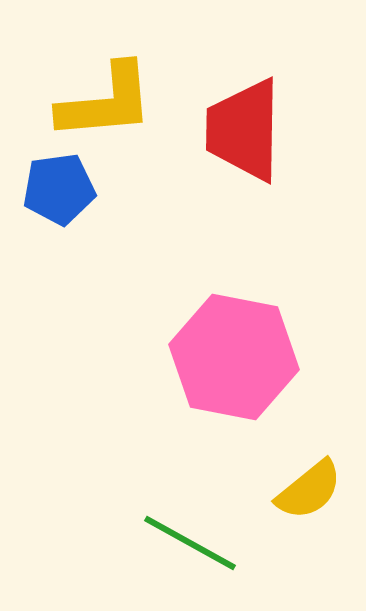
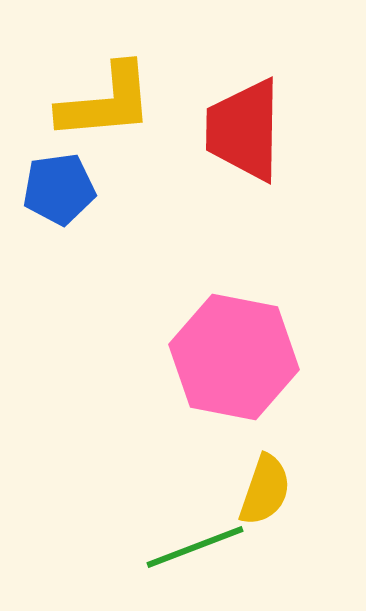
yellow semicircle: moved 44 px left; rotated 32 degrees counterclockwise
green line: moved 5 px right, 4 px down; rotated 50 degrees counterclockwise
